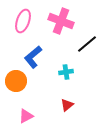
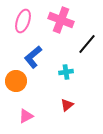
pink cross: moved 1 px up
black line: rotated 10 degrees counterclockwise
